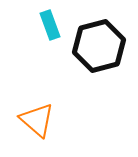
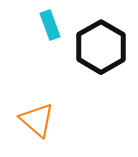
black hexagon: moved 2 px right, 1 px down; rotated 15 degrees counterclockwise
